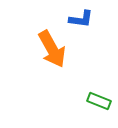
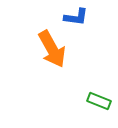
blue L-shape: moved 5 px left, 2 px up
